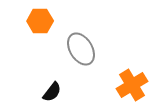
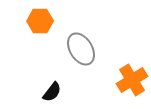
orange cross: moved 5 px up
